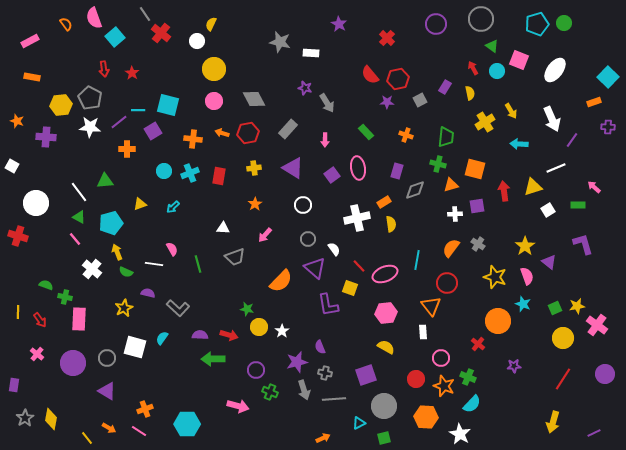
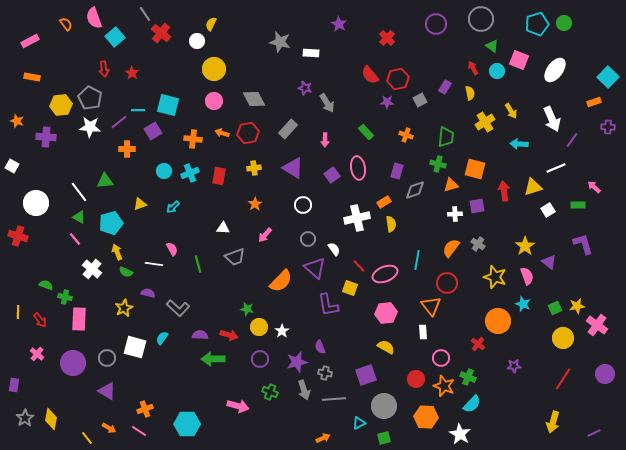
purple circle at (256, 370): moved 4 px right, 11 px up
